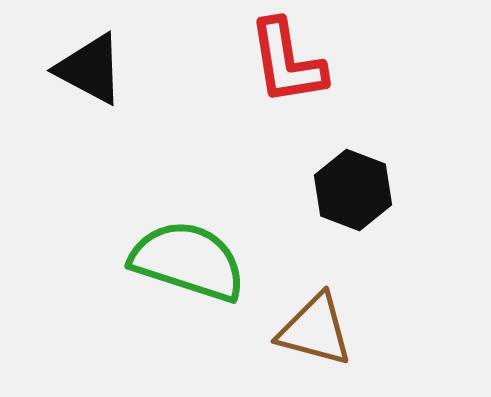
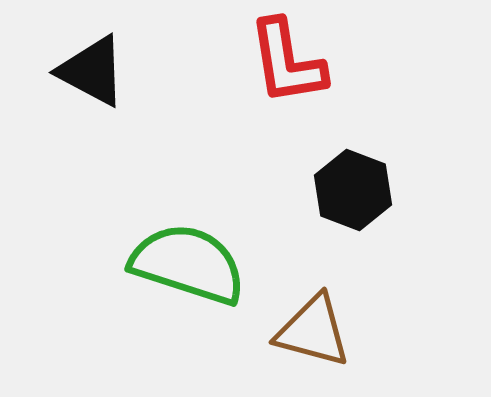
black triangle: moved 2 px right, 2 px down
green semicircle: moved 3 px down
brown triangle: moved 2 px left, 1 px down
